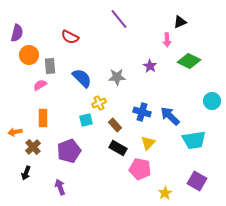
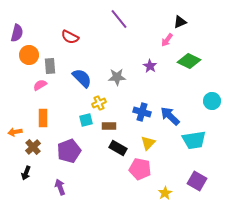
pink arrow: rotated 40 degrees clockwise
brown rectangle: moved 6 px left, 1 px down; rotated 48 degrees counterclockwise
